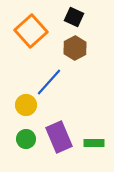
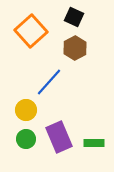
yellow circle: moved 5 px down
